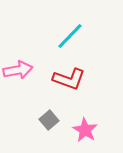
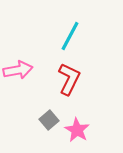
cyan line: rotated 16 degrees counterclockwise
red L-shape: rotated 84 degrees counterclockwise
pink star: moved 8 px left
